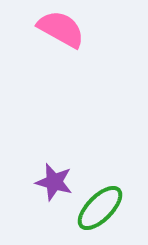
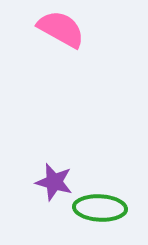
green ellipse: rotated 48 degrees clockwise
